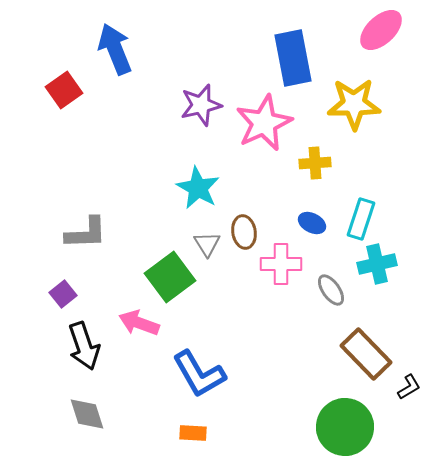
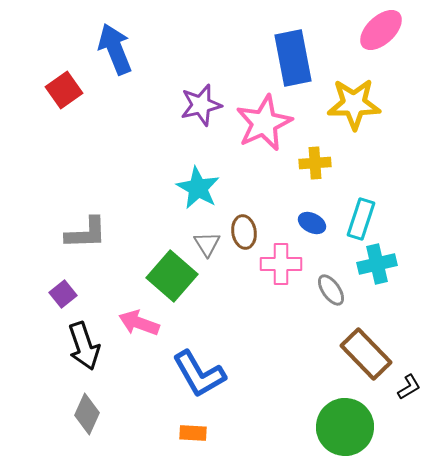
green square: moved 2 px right, 1 px up; rotated 12 degrees counterclockwise
gray diamond: rotated 42 degrees clockwise
